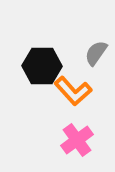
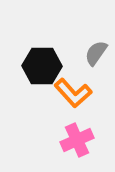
orange L-shape: moved 2 px down
pink cross: rotated 12 degrees clockwise
